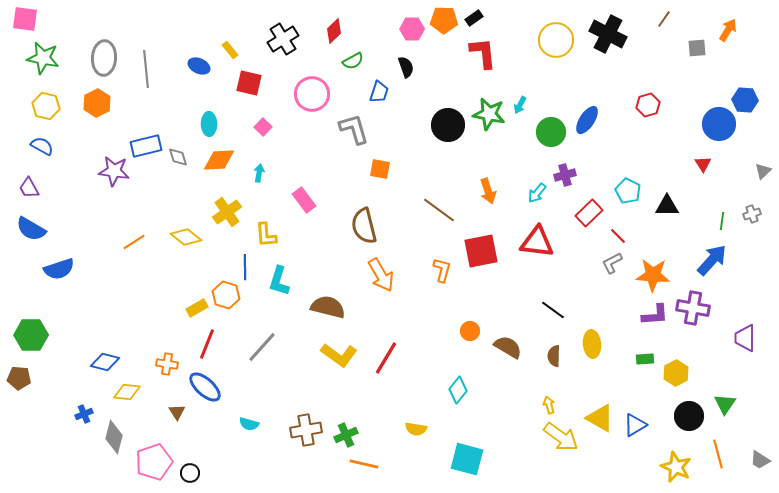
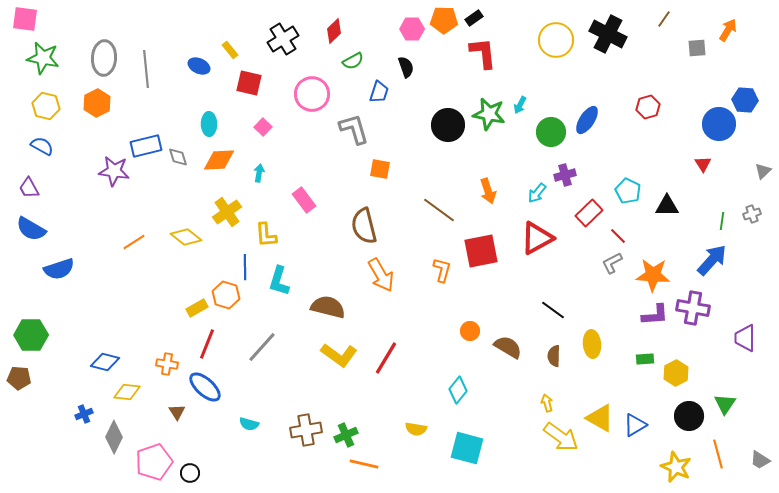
red hexagon at (648, 105): moved 2 px down
red triangle at (537, 242): moved 4 px up; rotated 36 degrees counterclockwise
yellow arrow at (549, 405): moved 2 px left, 2 px up
gray diamond at (114, 437): rotated 12 degrees clockwise
cyan square at (467, 459): moved 11 px up
